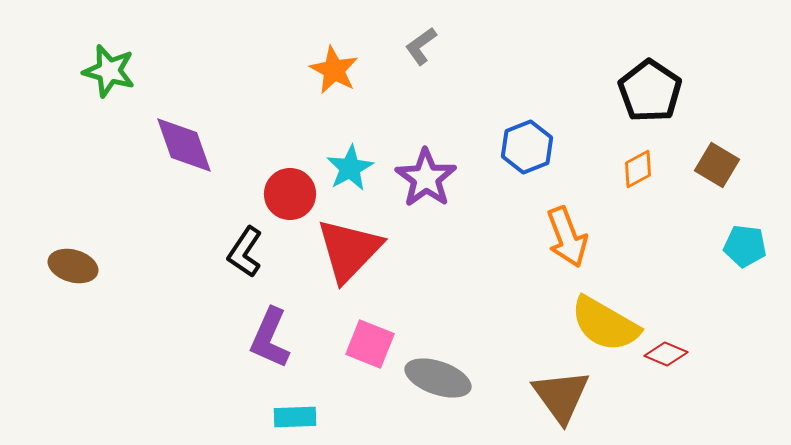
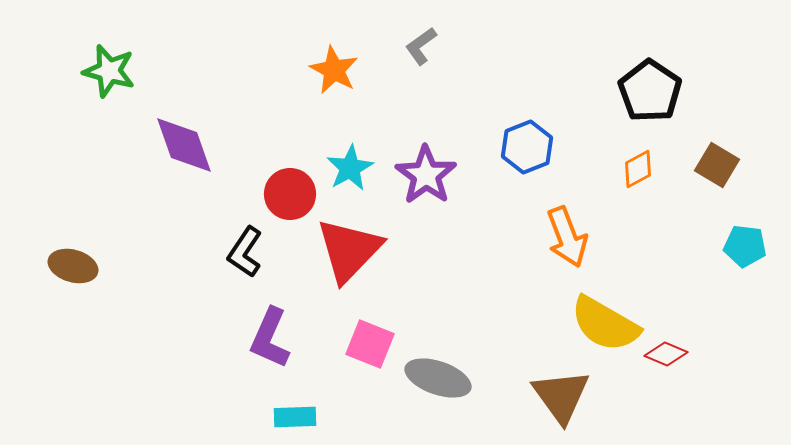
purple star: moved 3 px up
